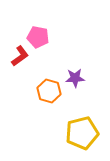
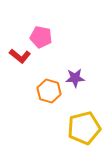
pink pentagon: moved 3 px right
red L-shape: rotated 75 degrees clockwise
yellow pentagon: moved 2 px right, 5 px up
